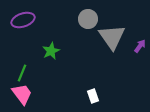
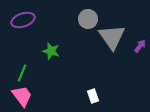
green star: rotated 30 degrees counterclockwise
pink trapezoid: moved 2 px down
